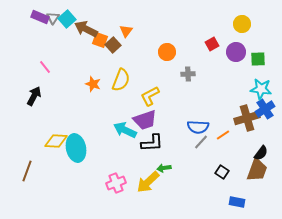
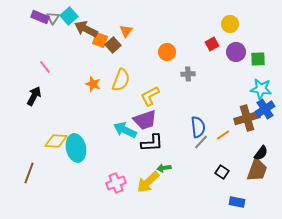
cyan square: moved 2 px right, 3 px up
yellow circle: moved 12 px left
blue semicircle: rotated 100 degrees counterclockwise
brown line: moved 2 px right, 2 px down
